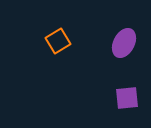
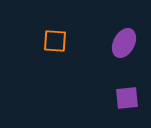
orange square: moved 3 px left; rotated 35 degrees clockwise
